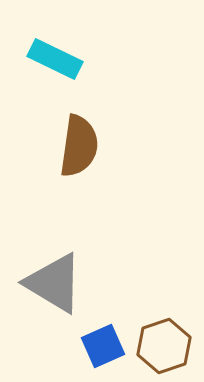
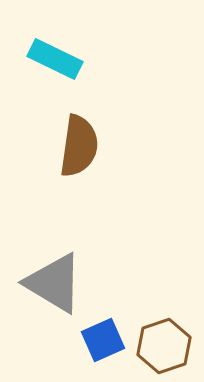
blue square: moved 6 px up
